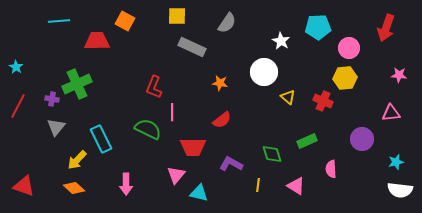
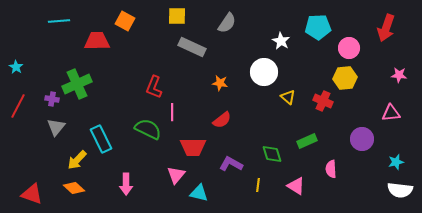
red triangle at (24, 186): moved 8 px right, 8 px down
